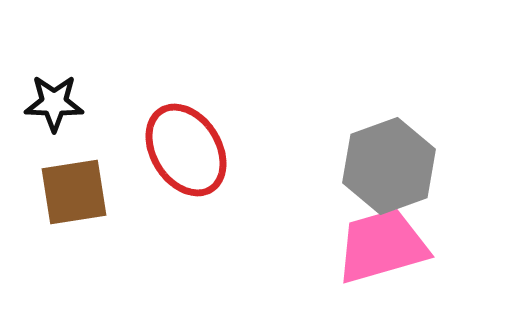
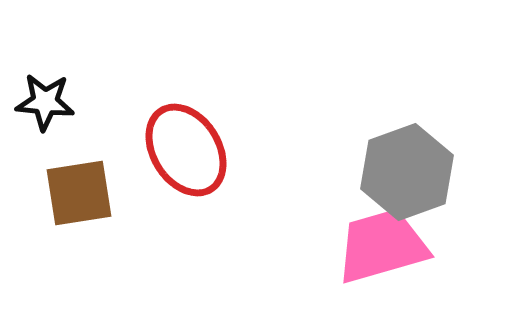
black star: moved 9 px left, 1 px up; rotated 4 degrees clockwise
gray hexagon: moved 18 px right, 6 px down
brown square: moved 5 px right, 1 px down
